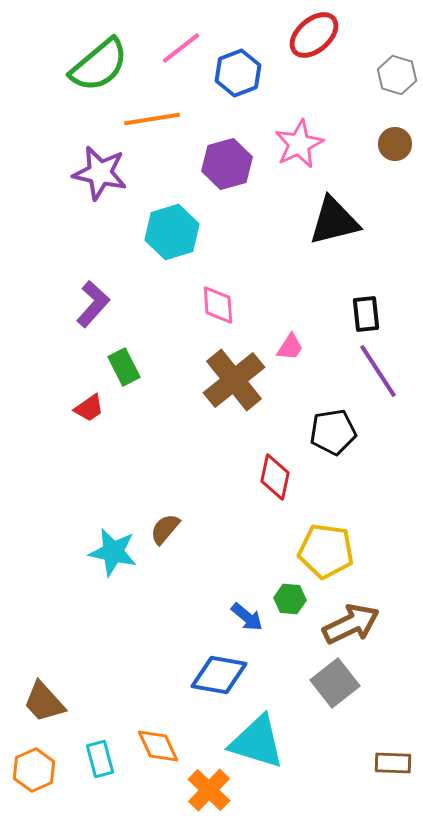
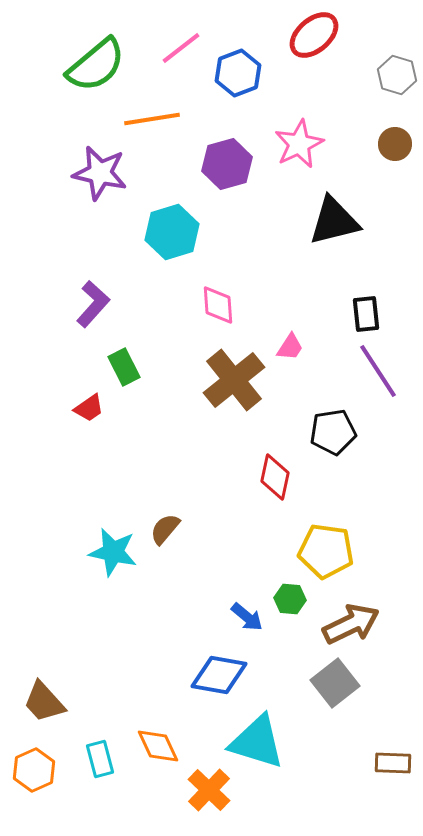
green semicircle: moved 3 px left
